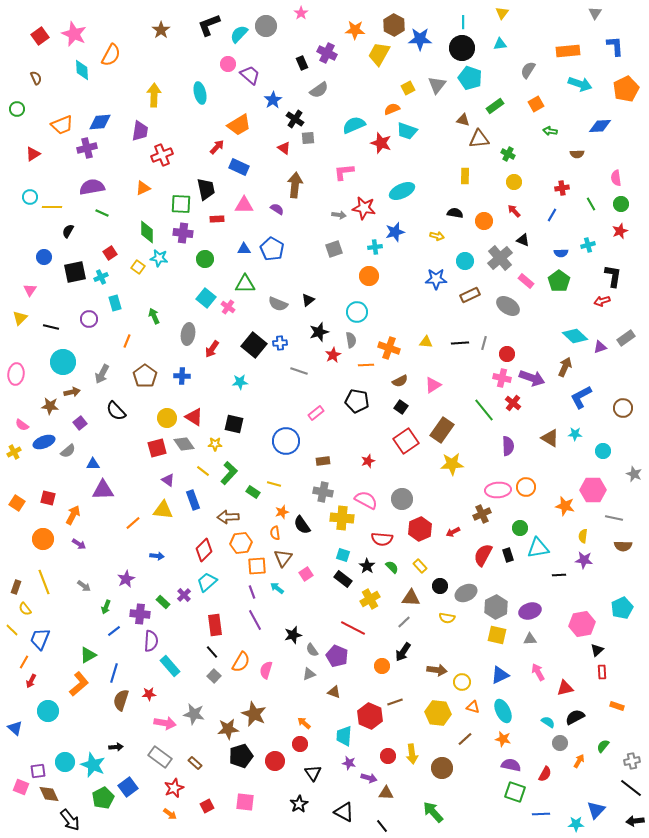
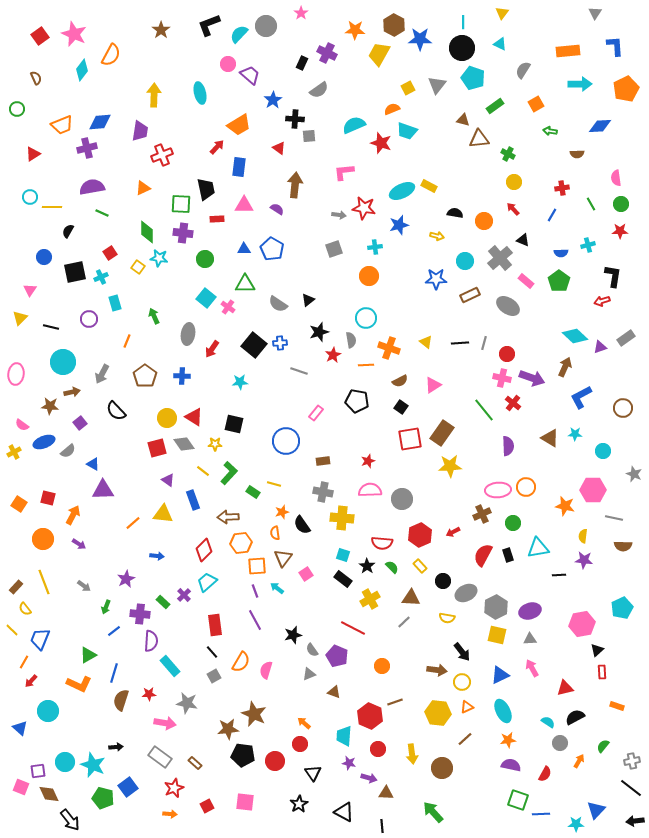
cyan triangle at (500, 44): rotated 32 degrees clockwise
black rectangle at (302, 63): rotated 48 degrees clockwise
cyan diamond at (82, 70): rotated 40 degrees clockwise
gray semicircle at (528, 70): moved 5 px left
cyan pentagon at (470, 78): moved 3 px right
cyan arrow at (580, 84): rotated 20 degrees counterclockwise
black cross at (295, 119): rotated 30 degrees counterclockwise
gray square at (308, 138): moved 1 px right, 2 px up
red triangle at (284, 148): moved 5 px left
blue rectangle at (239, 167): rotated 72 degrees clockwise
yellow rectangle at (465, 176): moved 36 px left, 10 px down; rotated 63 degrees counterclockwise
red arrow at (514, 211): moved 1 px left, 2 px up
red star at (620, 231): rotated 21 degrees clockwise
blue star at (395, 232): moved 4 px right, 7 px up
gray semicircle at (278, 304): rotated 12 degrees clockwise
cyan circle at (357, 312): moved 9 px right, 6 px down
yellow triangle at (426, 342): rotated 32 degrees clockwise
pink rectangle at (316, 413): rotated 14 degrees counterclockwise
brown rectangle at (442, 430): moved 3 px down
red square at (406, 441): moved 4 px right, 2 px up; rotated 25 degrees clockwise
blue triangle at (93, 464): rotated 32 degrees clockwise
yellow star at (452, 464): moved 2 px left, 2 px down
pink semicircle at (366, 500): moved 4 px right, 10 px up; rotated 30 degrees counterclockwise
orange square at (17, 503): moved 2 px right, 1 px down
yellow triangle at (163, 510): moved 4 px down
green circle at (520, 528): moved 7 px left, 5 px up
red hexagon at (420, 529): moved 6 px down
red semicircle at (382, 539): moved 4 px down
black circle at (440, 586): moved 3 px right, 5 px up
brown rectangle at (16, 587): rotated 24 degrees clockwise
purple line at (252, 592): moved 3 px right, 1 px up
black arrow at (403, 652): moved 59 px right; rotated 72 degrees counterclockwise
pink arrow at (538, 672): moved 6 px left, 4 px up
gray square at (214, 676): rotated 16 degrees clockwise
red arrow at (31, 681): rotated 16 degrees clockwise
orange L-shape at (79, 684): rotated 65 degrees clockwise
orange triangle at (473, 707): moved 6 px left; rotated 40 degrees counterclockwise
gray star at (194, 714): moved 7 px left, 11 px up
blue triangle at (15, 728): moved 5 px right
orange star at (503, 739): moved 5 px right, 1 px down; rotated 21 degrees counterclockwise
black pentagon at (241, 756): moved 2 px right, 1 px up; rotated 25 degrees clockwise
red circle at (388, 756): moved 10 px left, 7 px up
green square at (515, 792): moved 3 px right, 8 px down
green pentagon at (103, 798): rotated 30 degrees counterclockwise
orange arrow at (170, 814): rotated 32 degrees counterclockwise
black line at (382, 826): rotated 32 degrees clockwise
